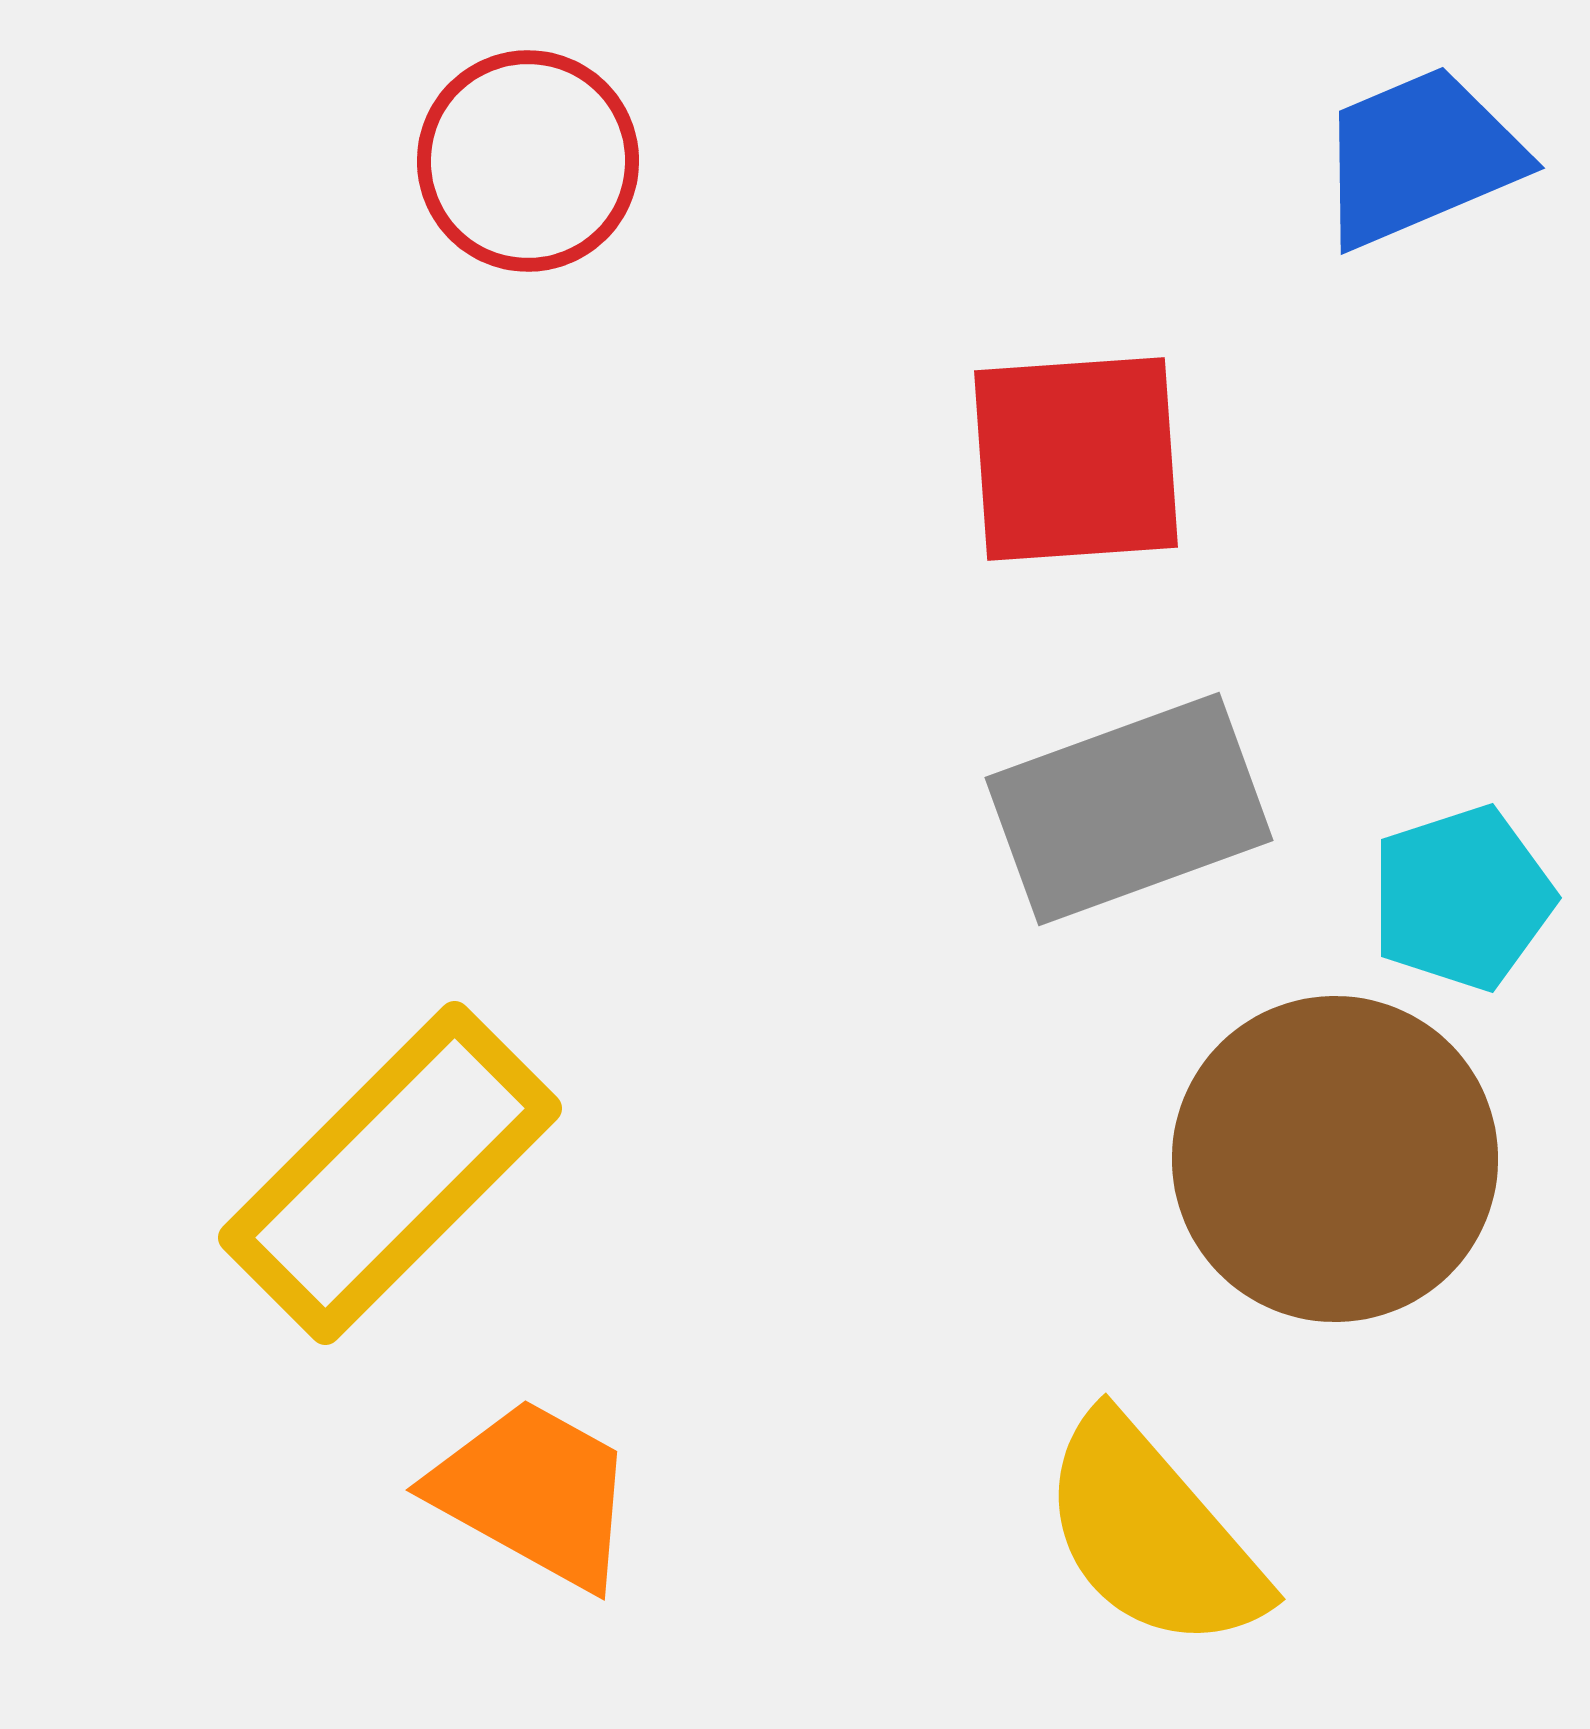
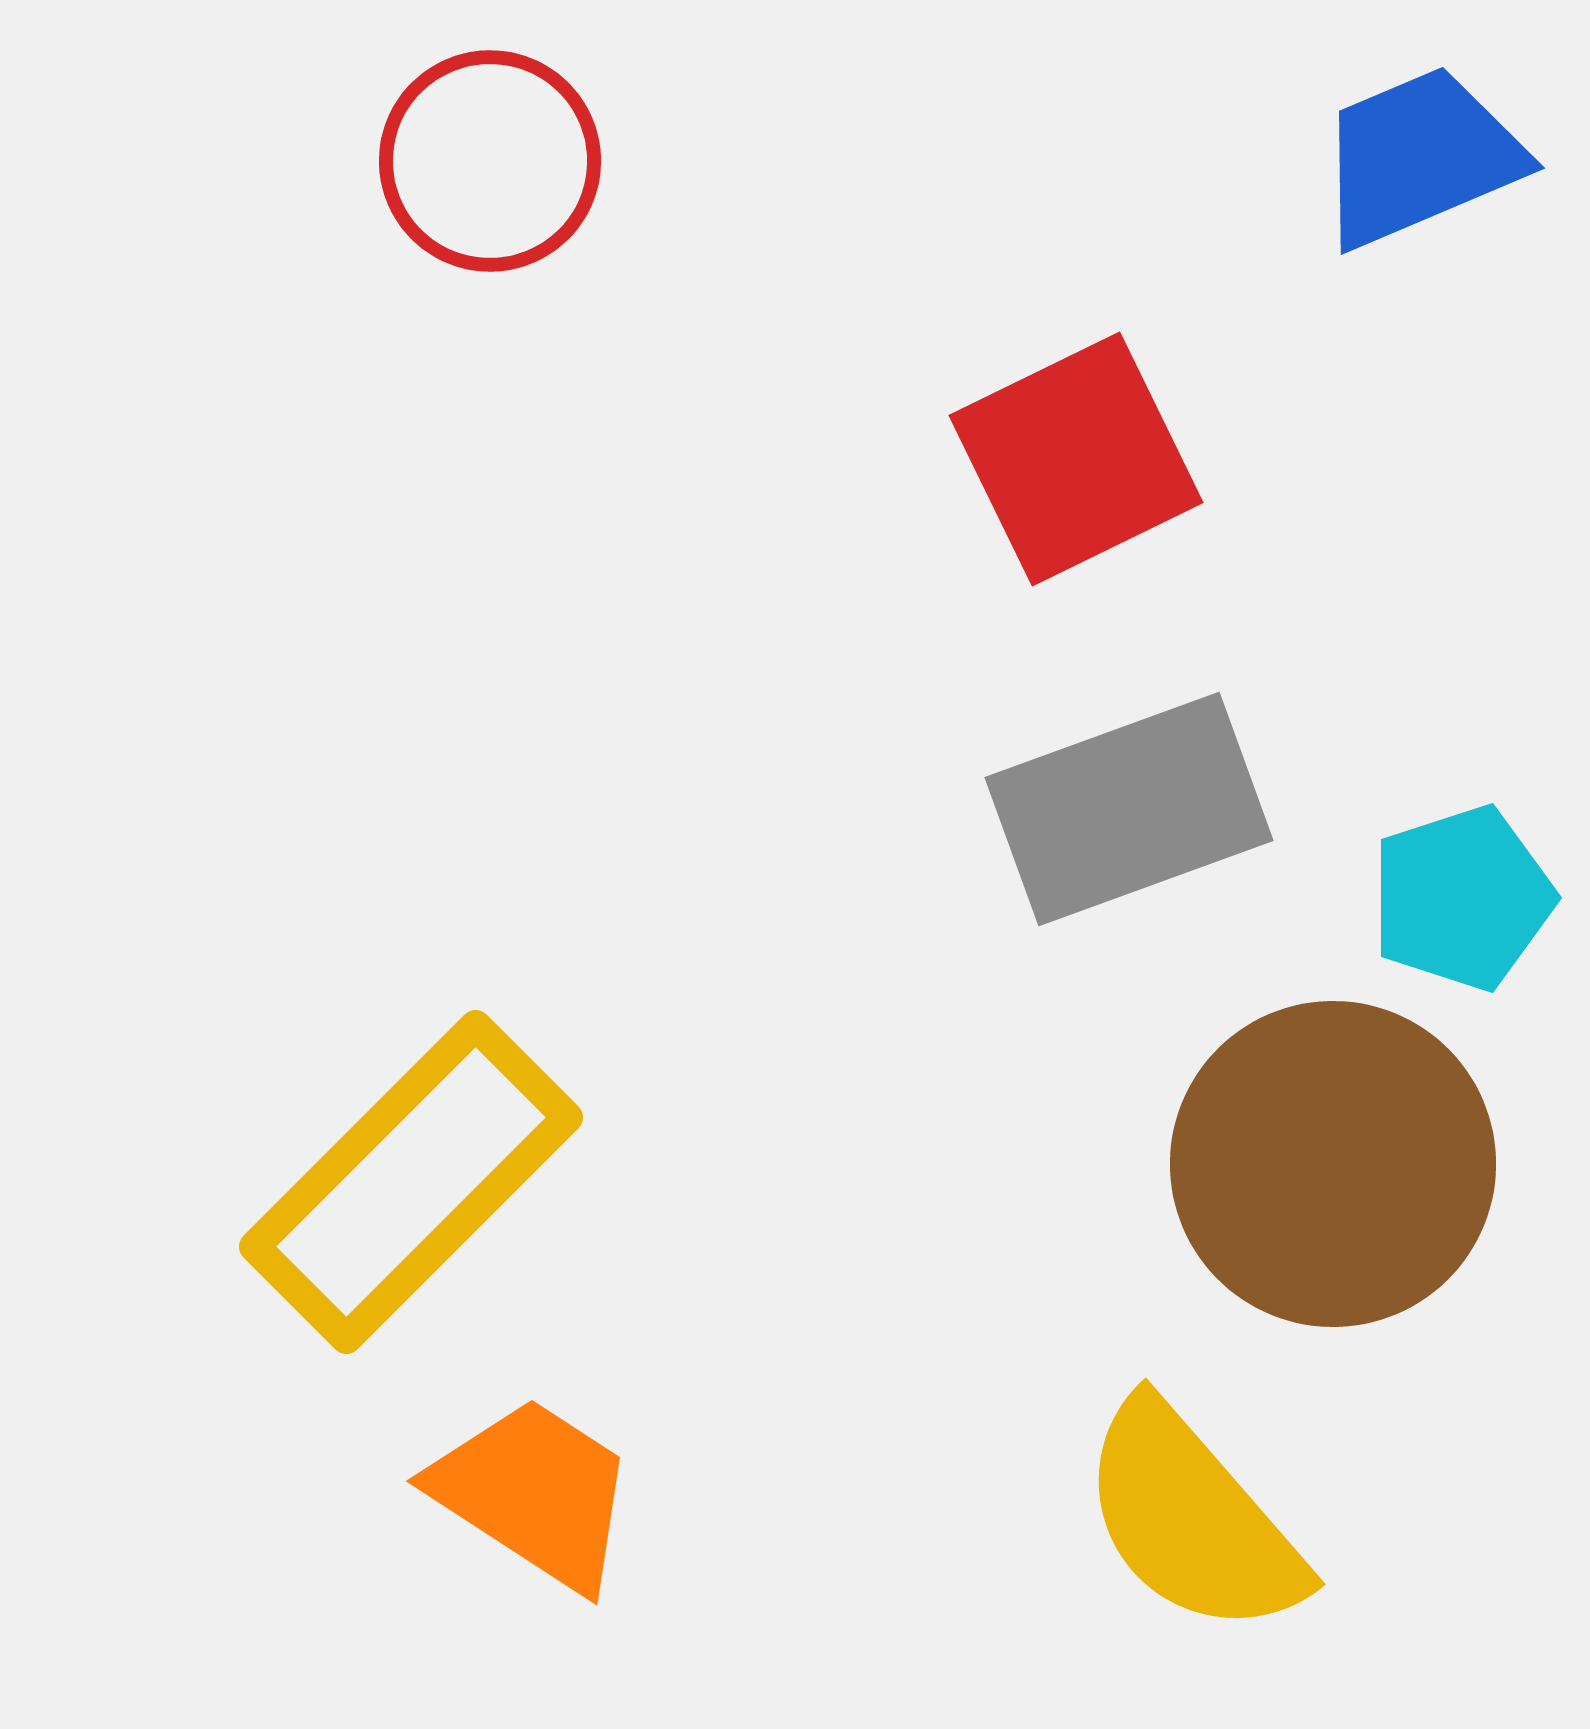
red circle: moved 38 px left
red square: rotated 22 degrees counterclockwise
brown circle: moved 2 px left, 5 px down
yellow rectangle: moved 21 px right, 9 px down
orange trapezoid: rotated 4 degrees clockwise
yellow semicircle: moved 40 px right, 15 px up
